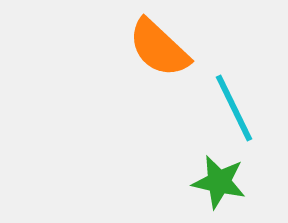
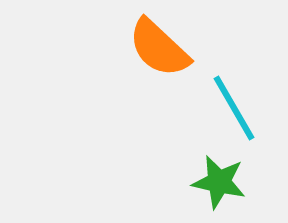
cyan line: rotated 4 degrees counterclockwise
